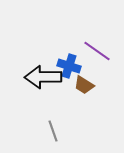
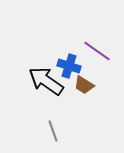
black arrow: moved 3 px right, 4 px down; rotated 36 degrees clockwise
